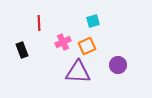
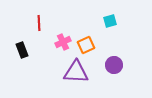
cyan square: moved 17 px right
orange square: moved 1 px left, 1 px up
purple circle: moved 4 px left
purple triangle: moved 2 px left
